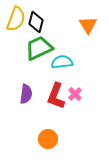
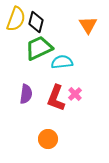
red L-shape: moved 2 px down
